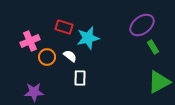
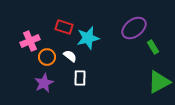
purple ellipse: moved 8 px left, 3 px down
purple star: moved 10 px right, 9 px up; rotated 24 degrees counterclockwise
